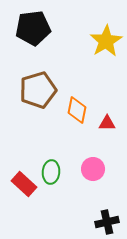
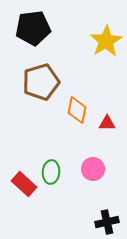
brown pentagon: moved 3 px right, 8 px up
